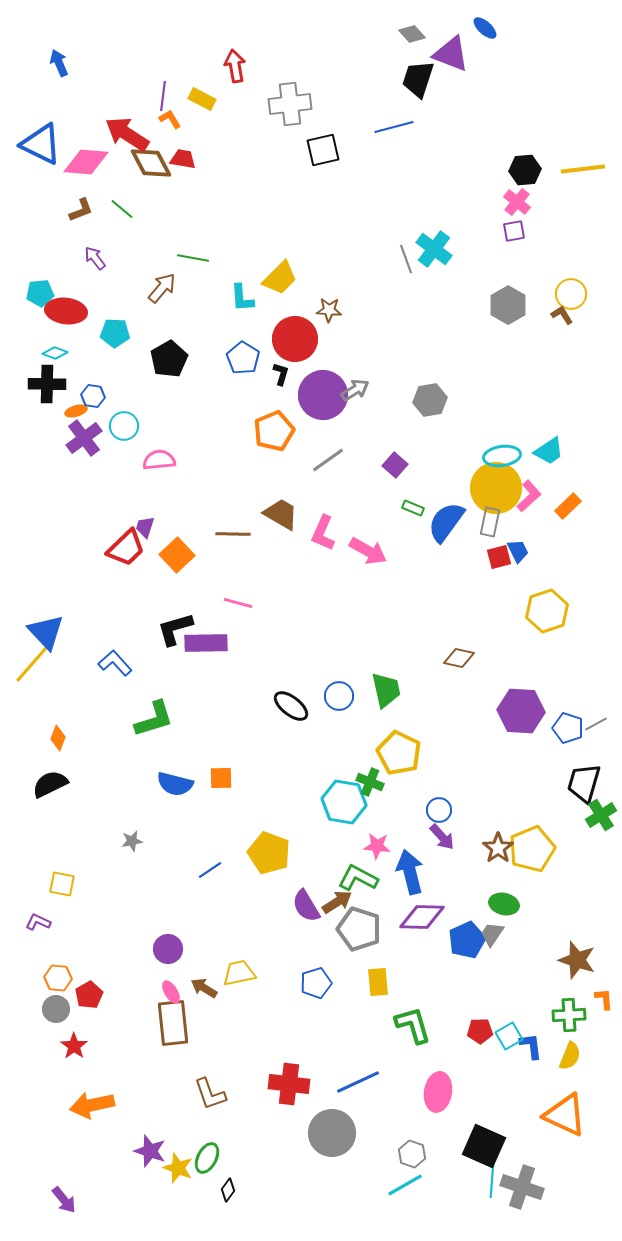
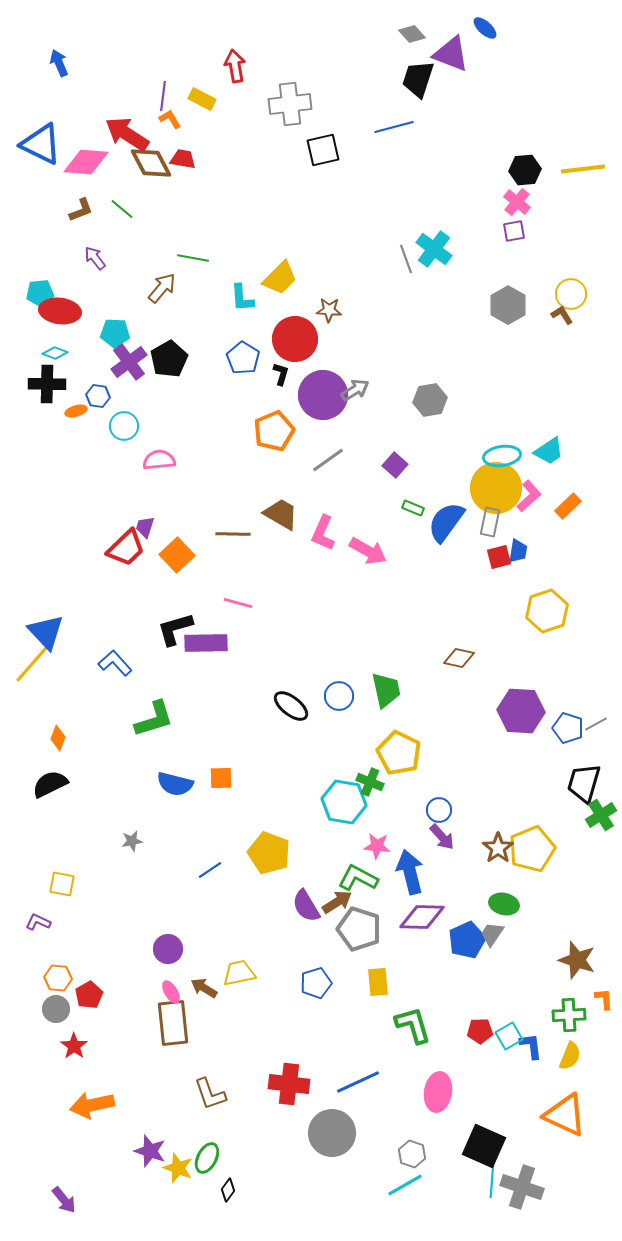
red ellipse at (66, 311): moved 6 px left
blue hexagon at (93, 396): moved 5 px right
purple cross at (84, 438): moved 45 px right, 76 px up
blue trapezoid at (518, 551): rotated 35 degrees clockwise
